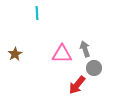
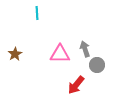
pink triangle: moved 2 px left
gray circle: moved 3 px right, 3 px up
red arrow: moved 1 px left
